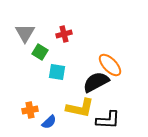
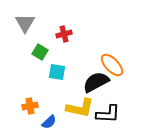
gray triangle: moved 10 px up
orange ellipse: moved 2 px right
orange cross: moved 4 px up
black L-shape: moved 6 px up
